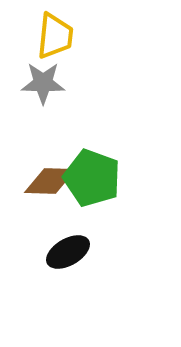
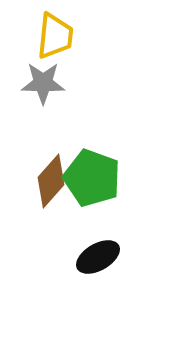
brown diamond: moved 1 px right; rotated 50 degrees counterclockwise
black ellipse: moved 30 px right, 5 px down
